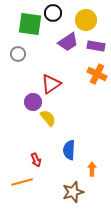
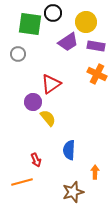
yellow circle: moved 2 px down
orange arrow: moved 3 px right, 3 px down
